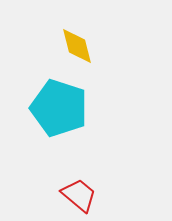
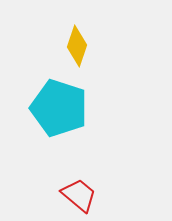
yellow diamond: rotated 33 degrees clockwise
